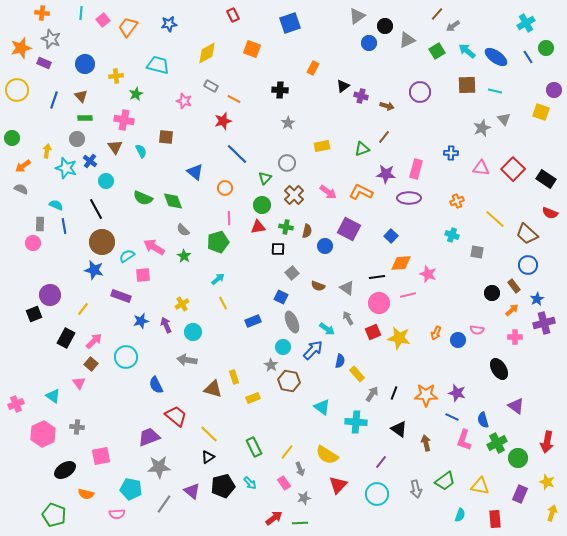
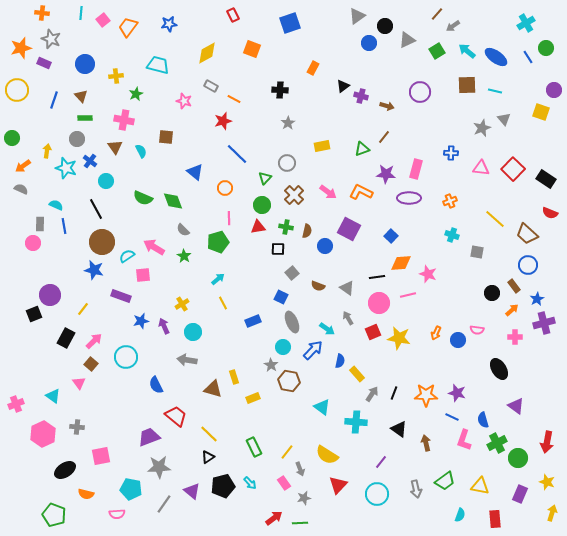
orange cross at (457, 201): moved 7 px left
purple arrow at (166, 325): moved 2 px left, 1 px down
